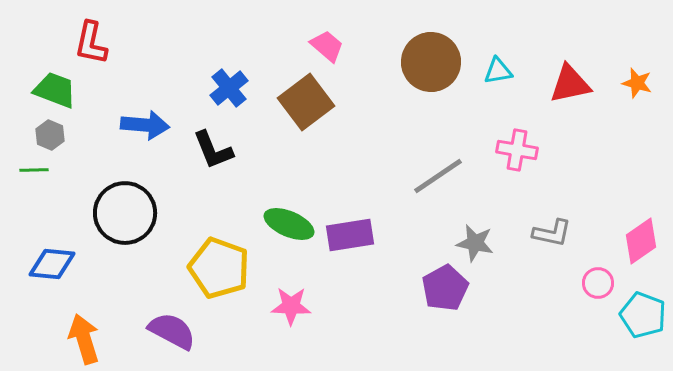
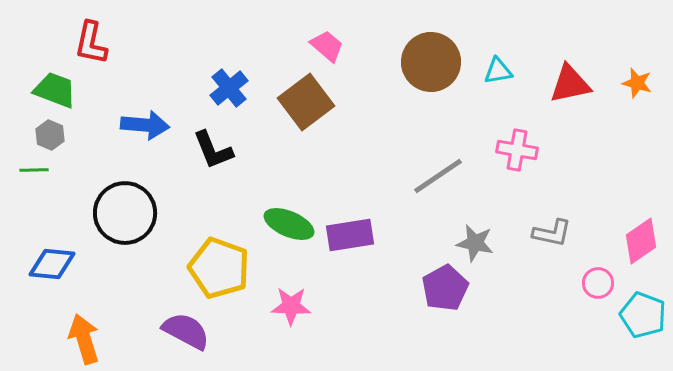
purple semicircle: moved 14 px right
